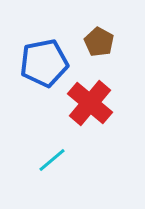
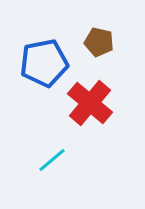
brown pentagon: rotated 16 degrees counterclockwise
